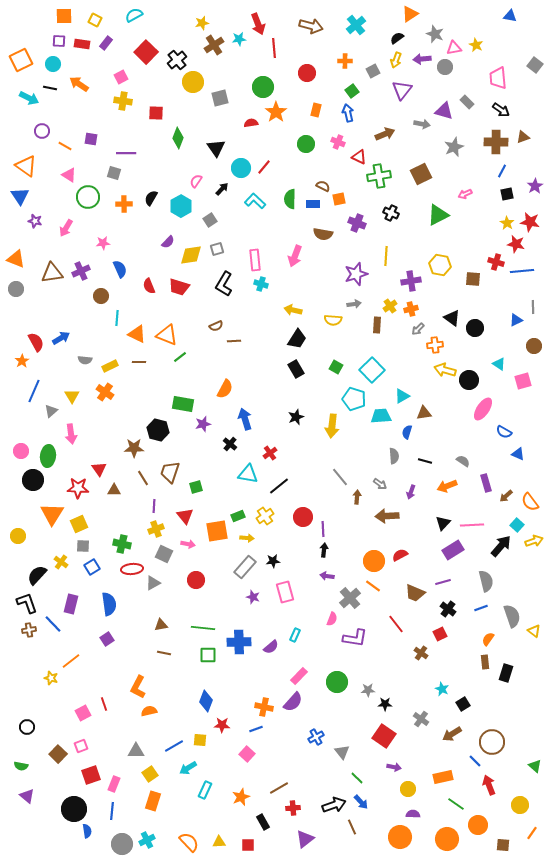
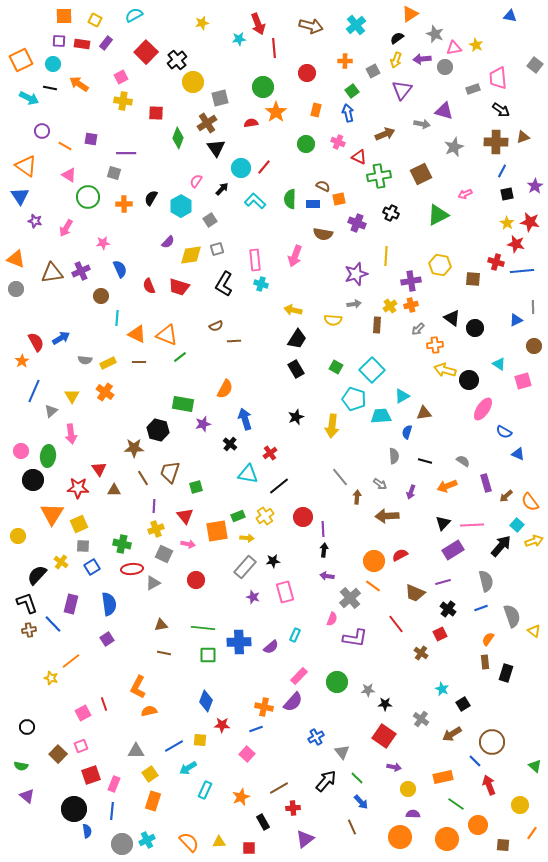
brown cross at (214, 45): moved 7 px left, 78 px down
gray rectangle at (467, 102): moved 6 px right, 13 px up; rotated 64 degrees counterclockwise
orange cross at (411, 309): moved 4 px up
yellow rectangle at (110, 366): moved 2 px left, 3 px up
black arrow at (334, 805): moved 8 px left, 24 px up; rotated 30 degrees counterclockwise
red square at (248, 845): moved 1 px right, 3 px down
